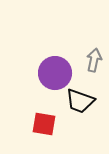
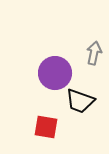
gray arrow: moved 7 px up
red square: moved 2 px right, 3 px down
